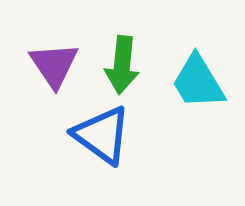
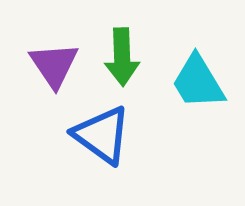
green arrow: moved 8 px up; rotated 8 degrees counterclockwise
